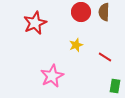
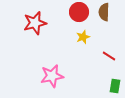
red circle: moved 2 px left
red star: rotated 10 degrees clockwise
yellow star: moved 7 px right, 8 px up
red line: moved 4 px right, 1 px up
pink star: rotated 15 degrees clockwise
